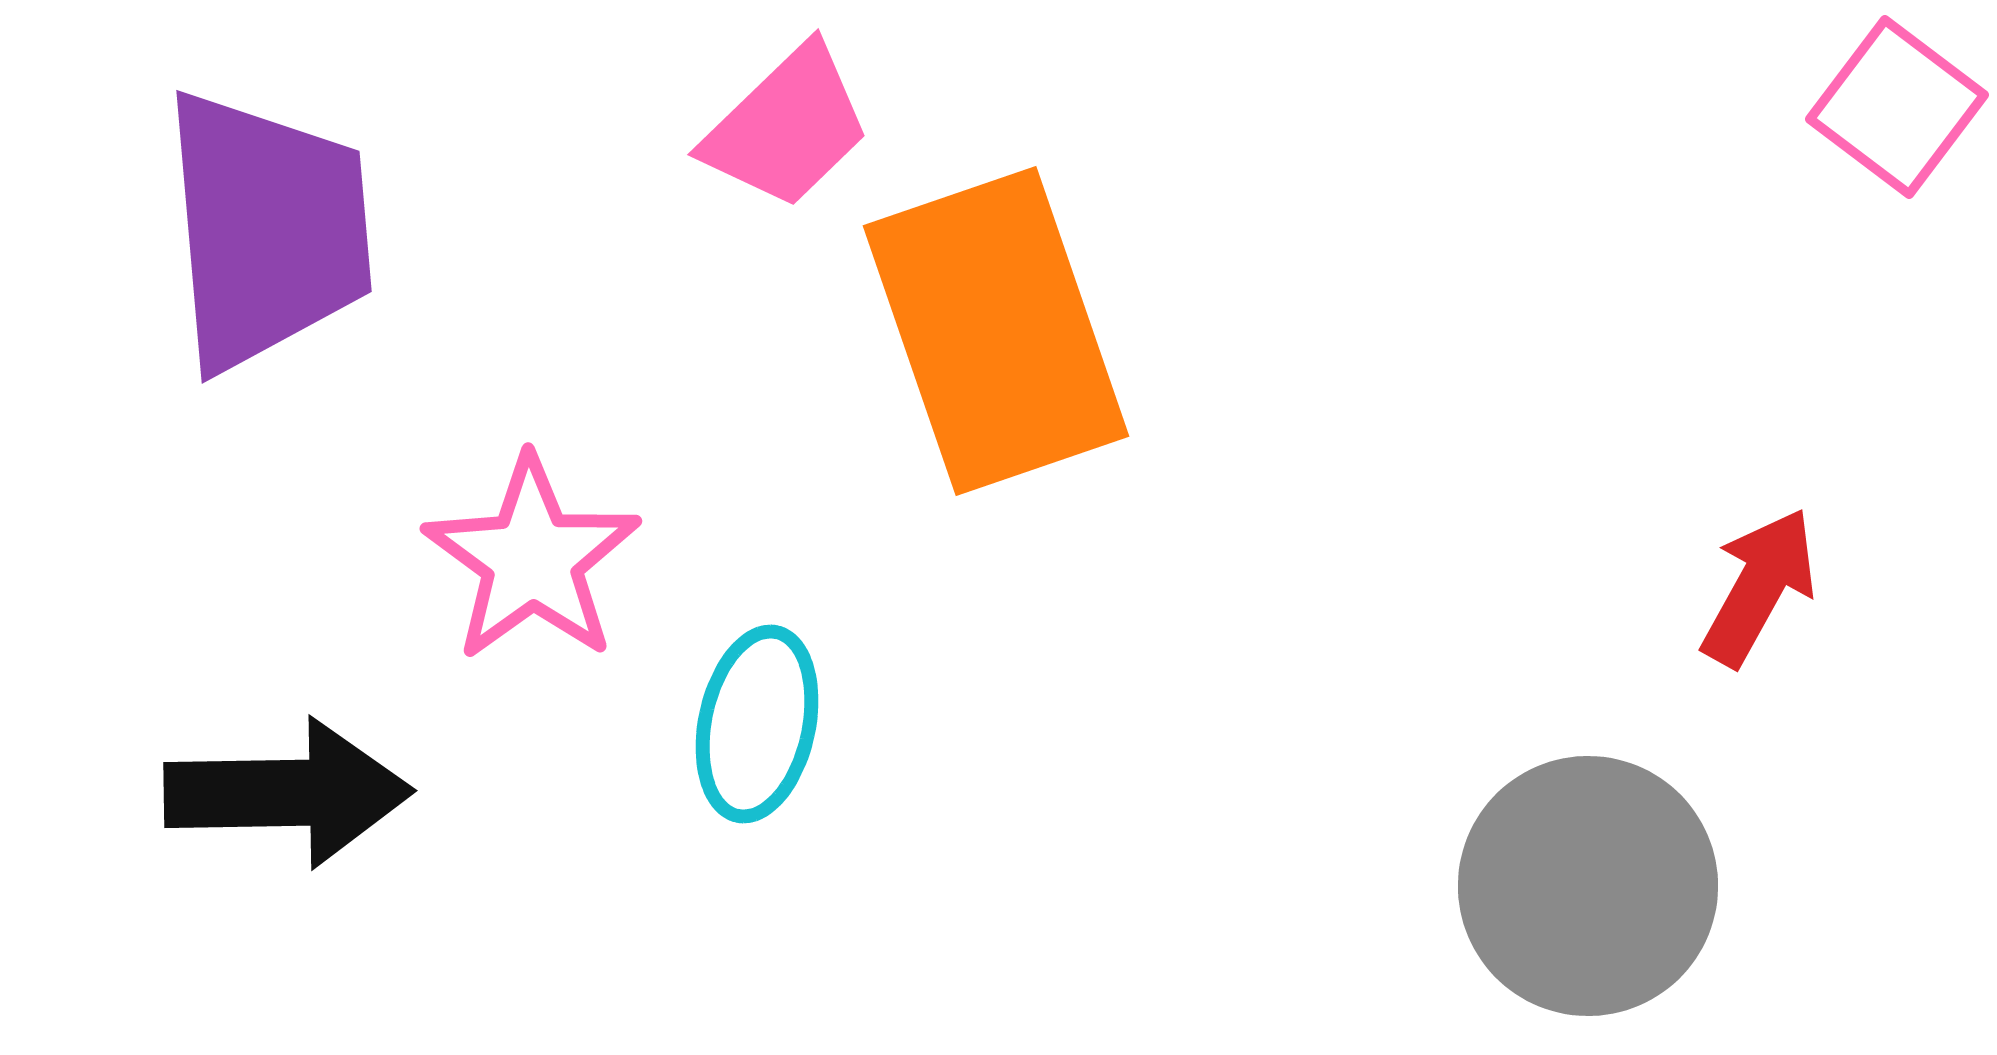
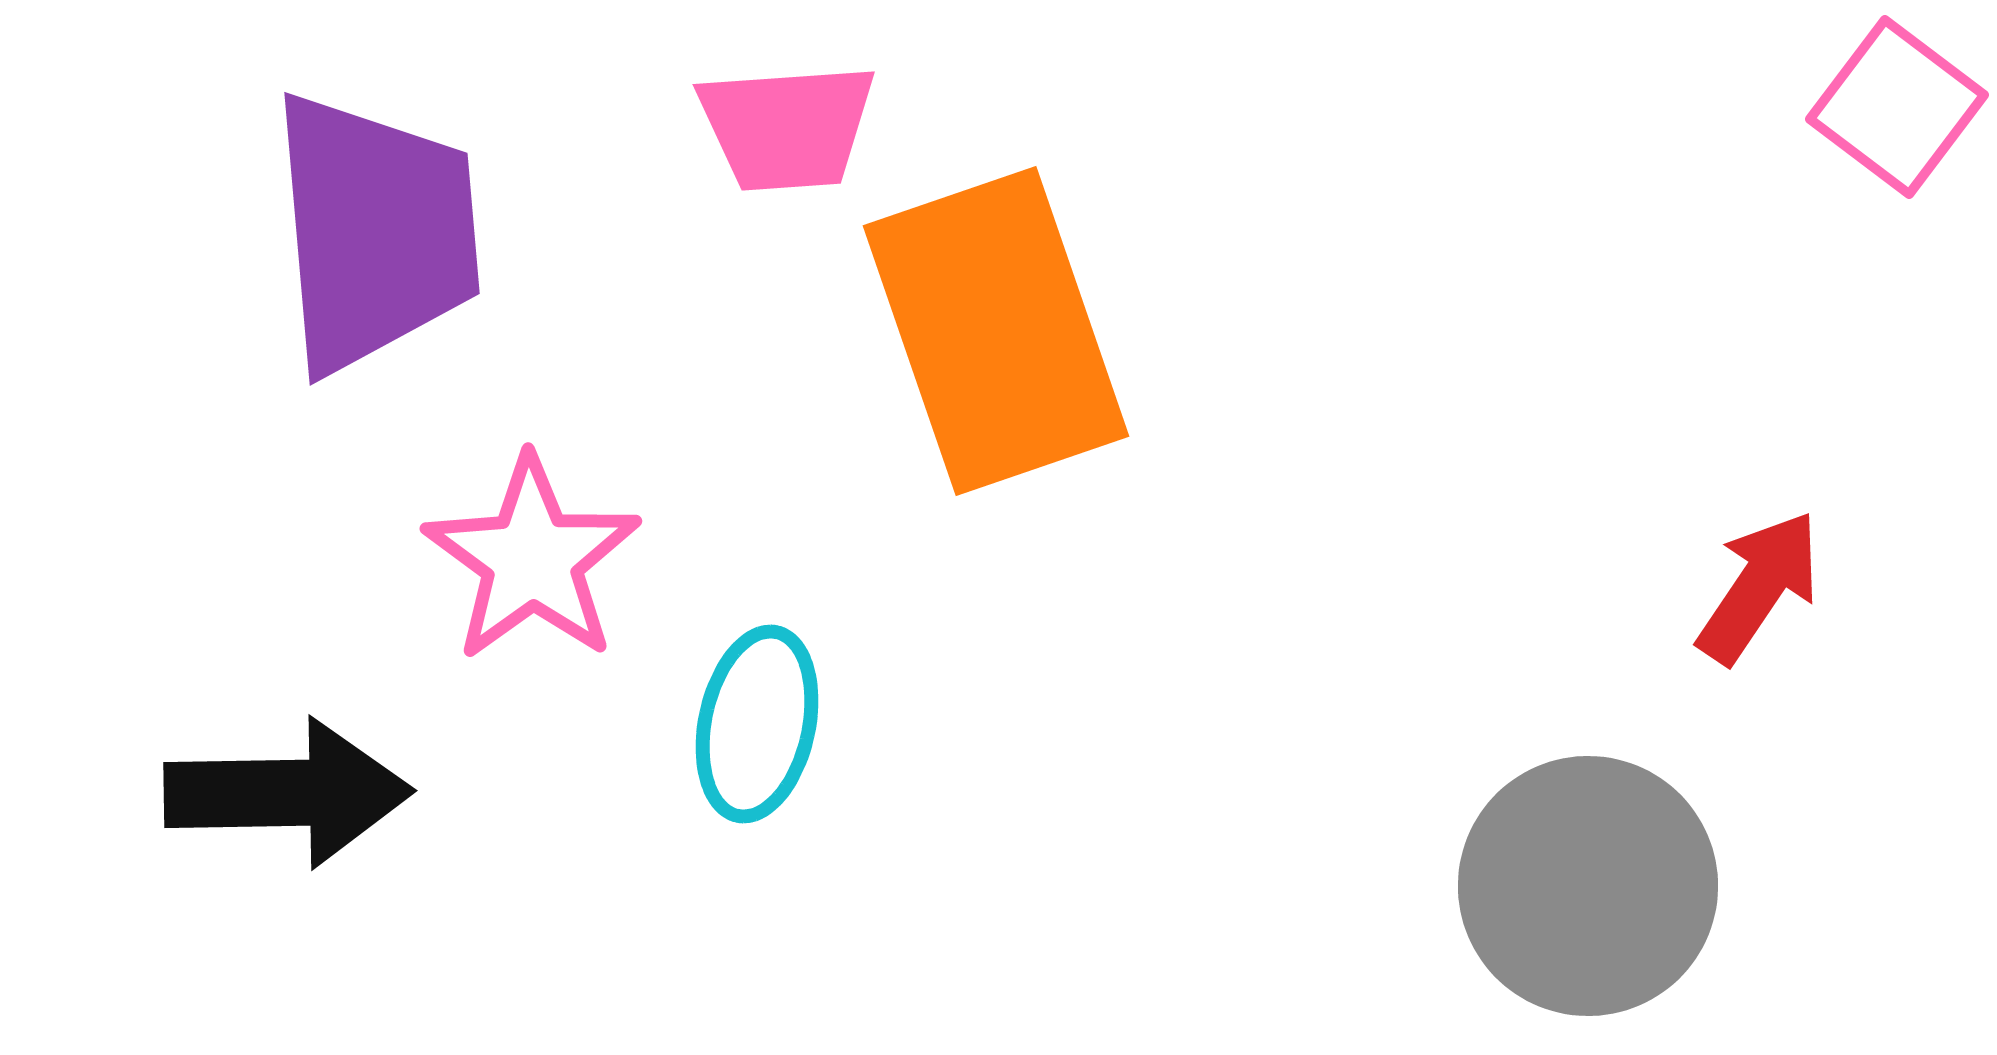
pink trapezoid: rotated 40 degrees clockwise
purple trapezoid: moved 108 px right, 2 px down
red arrow: rotated 5 degrees clockwise
